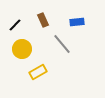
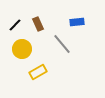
brown rectangle: moved 5 px left, 4 px down
